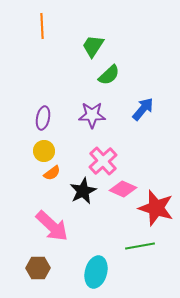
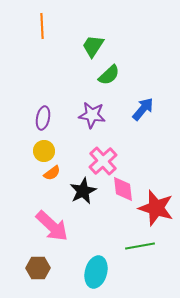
purple star: rotated 8 degrees clockwise
pink diamond: rotated 60 degrees clockwise
